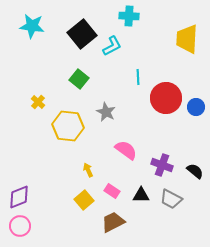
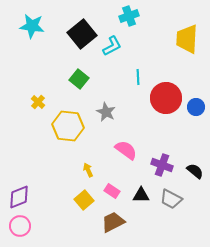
cyan cross: rotated 24 degrees counterclockwise
